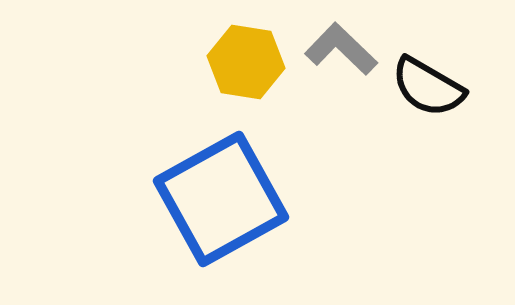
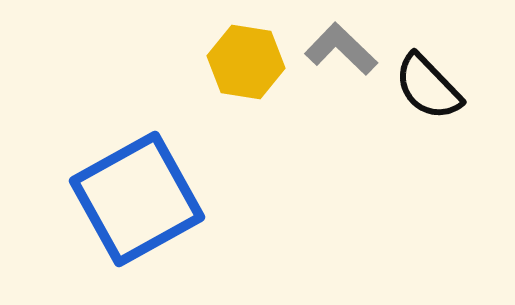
black semicircle: rotated 16 degrees clockwise
blue square: moved 84 px left
